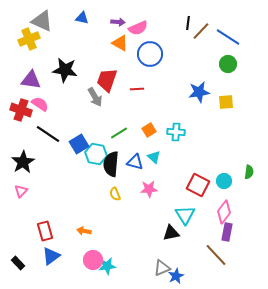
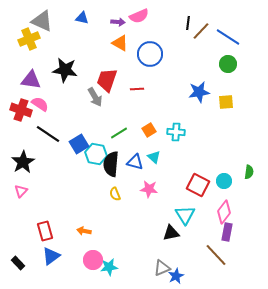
pink semicircle at (138, 28): moved 1 px right, 12 px up
pink star at (149, 189): rotated 12 degrees clockwise
cyan star at (107, 266): moved 2 px right, 1 px down
